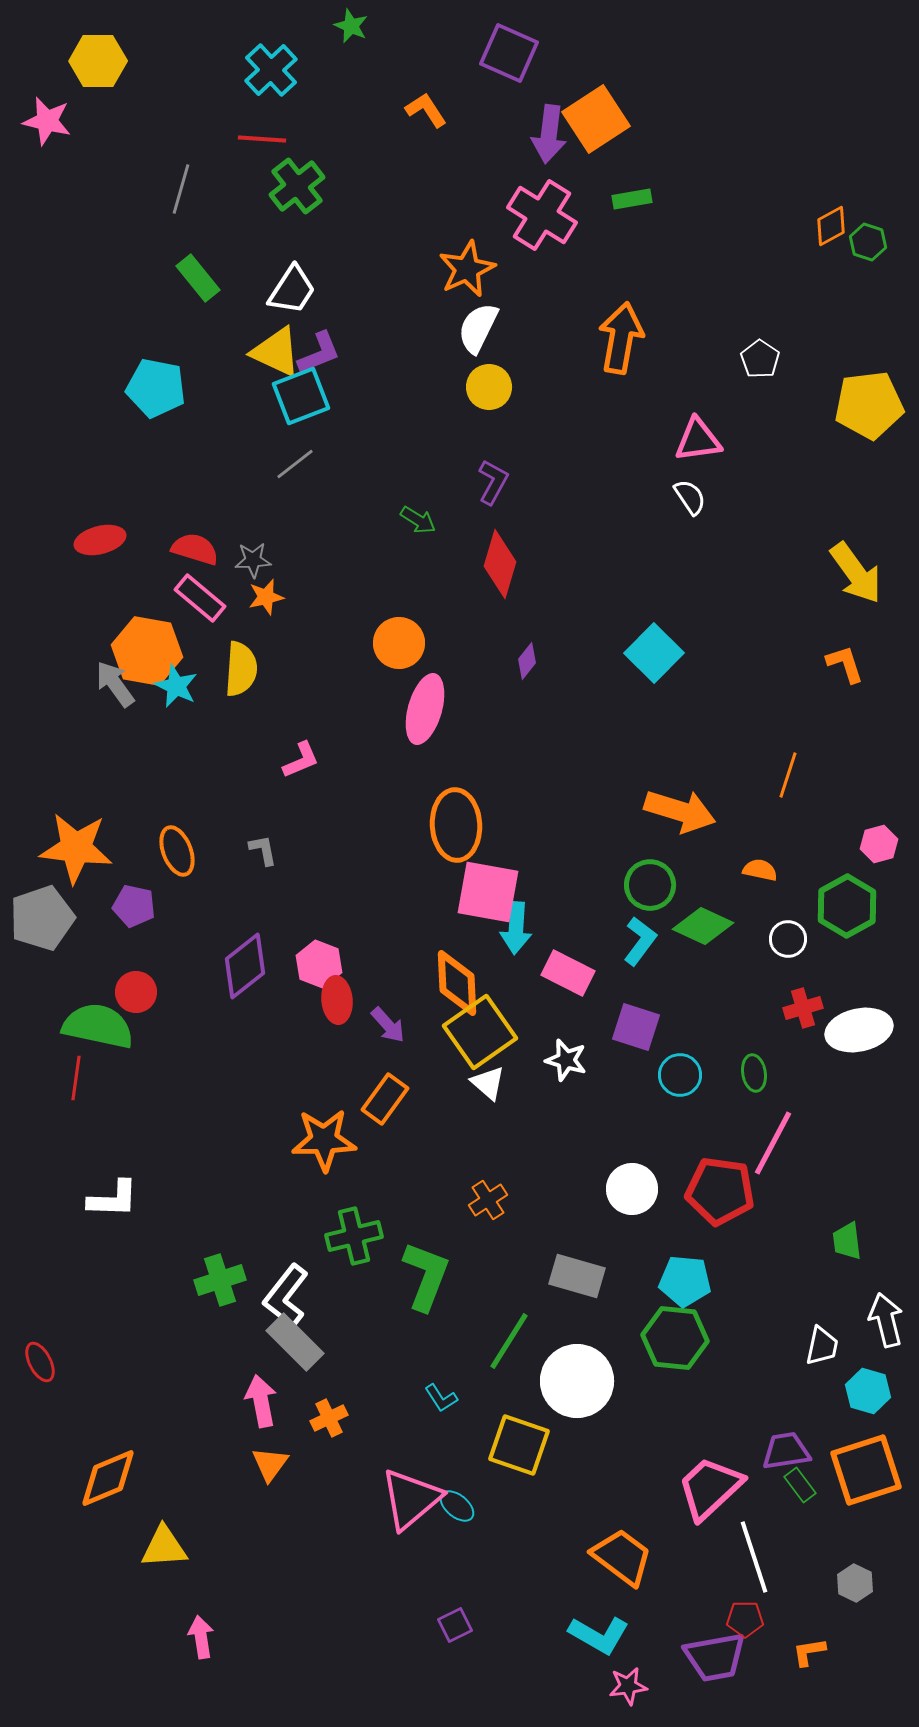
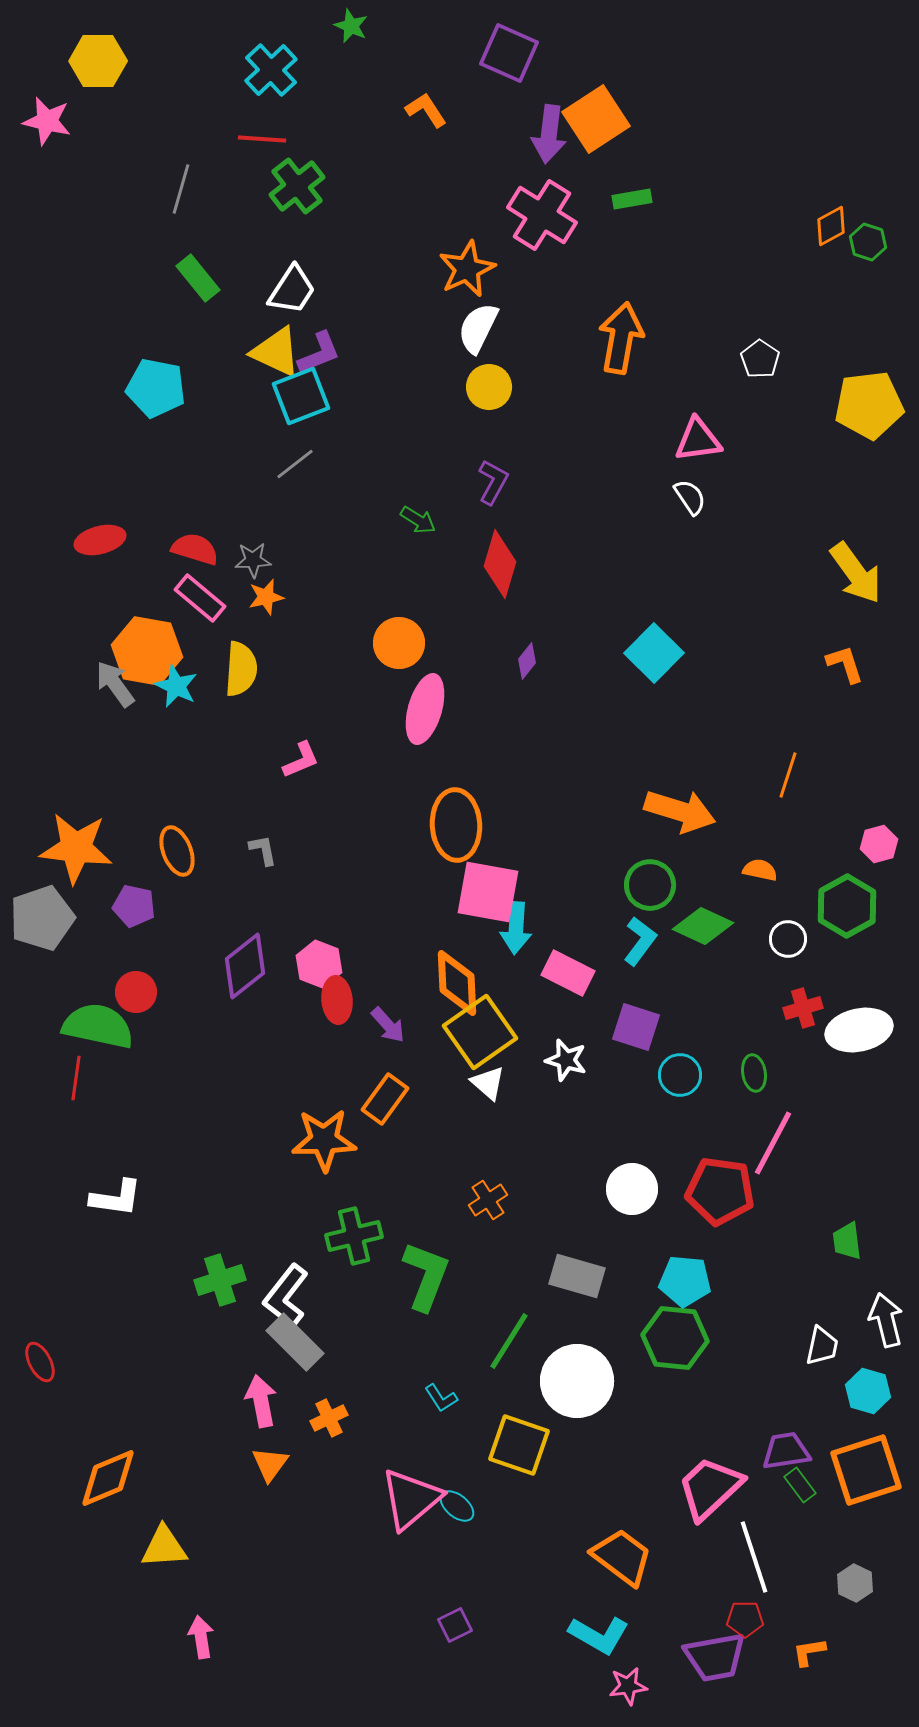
white L-shape at (113, 1199): moved 3 px right, 1 px up; rotated 6 degrees clockwise
